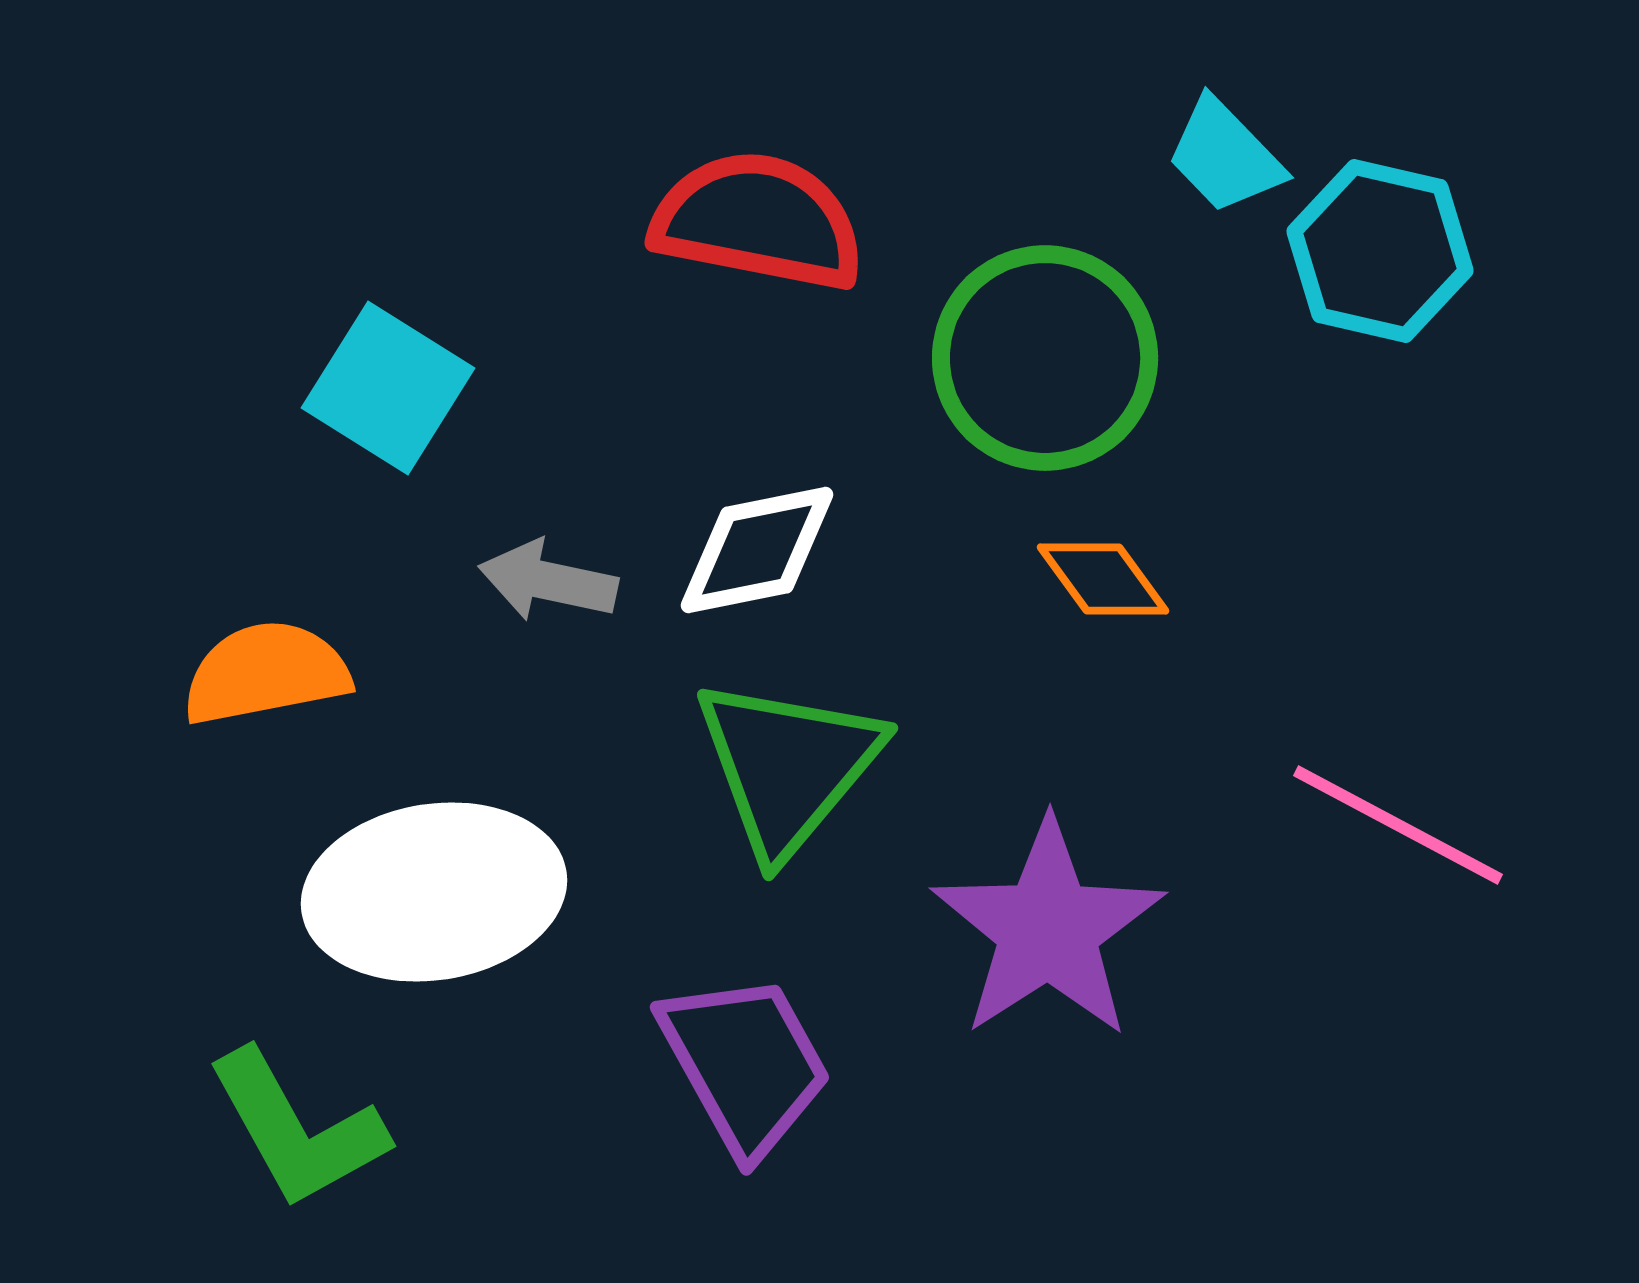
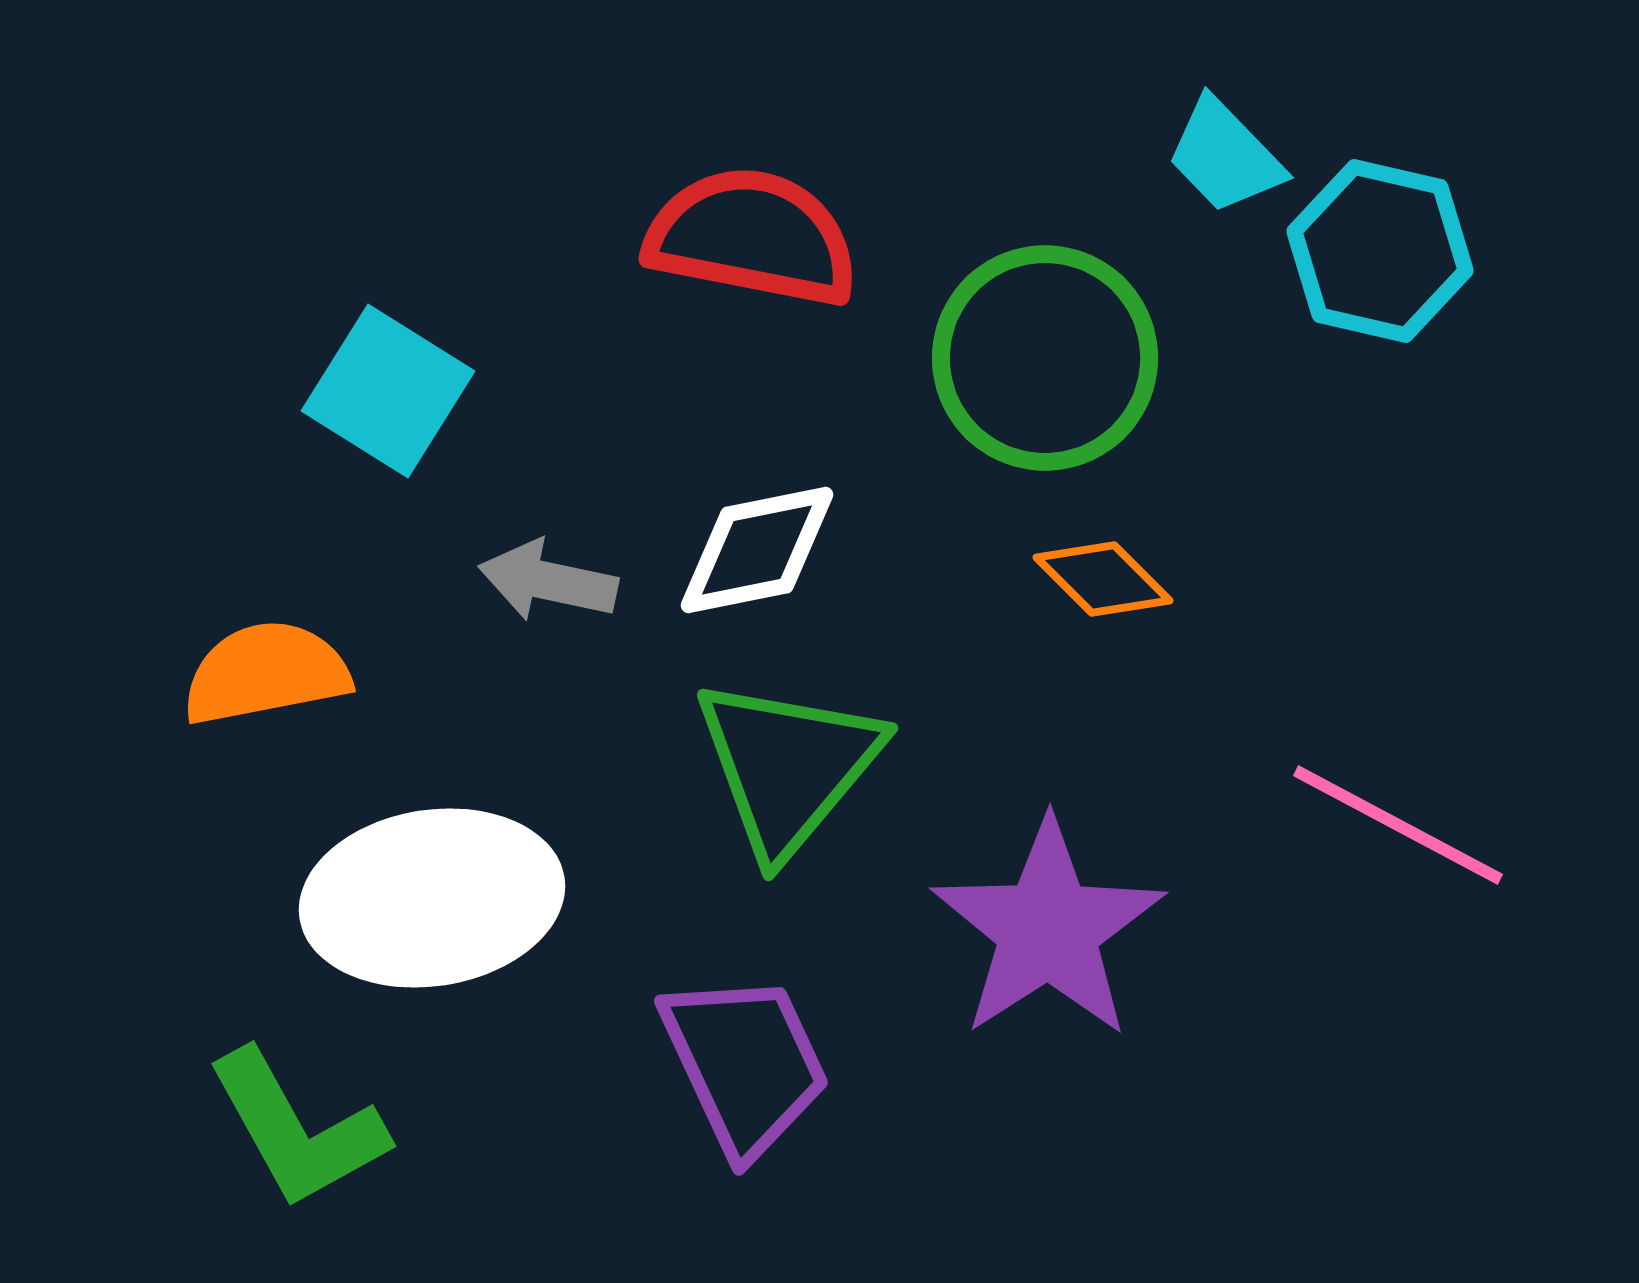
red semicircle: moved 6 px left, 16 px down
cyan square: moved 3 px down
orange diamond: rotated 9 degrees counterclockwise
white ellipse: moved 2 px left, 6 px down
purple trapezoid: rotated 4 degrees clockwise
